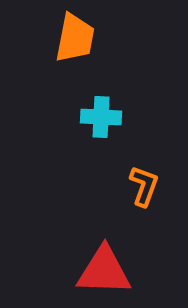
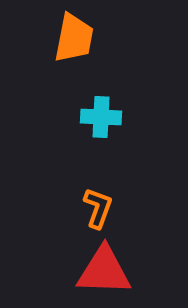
orange trapezoid: moved 1 px left
orange L-shape: moved 46 px left, 22 px down
